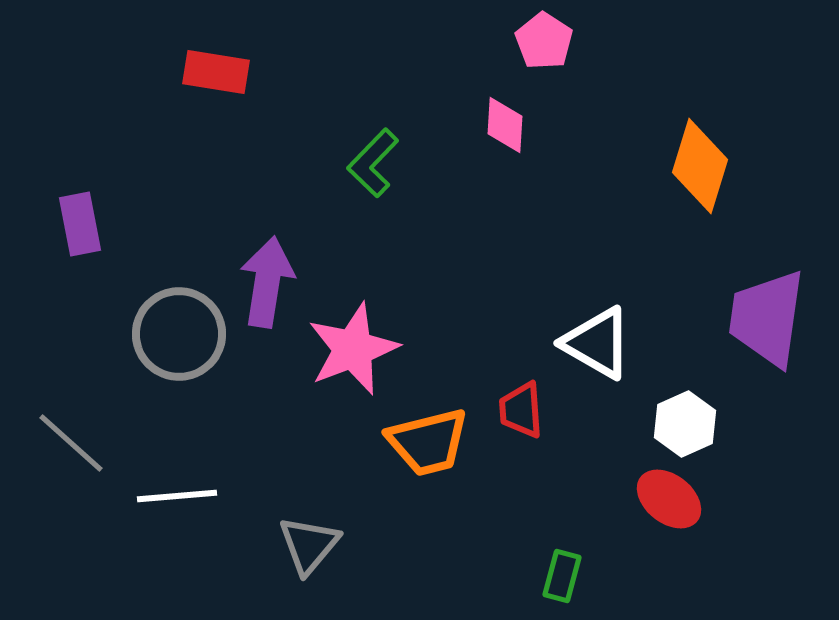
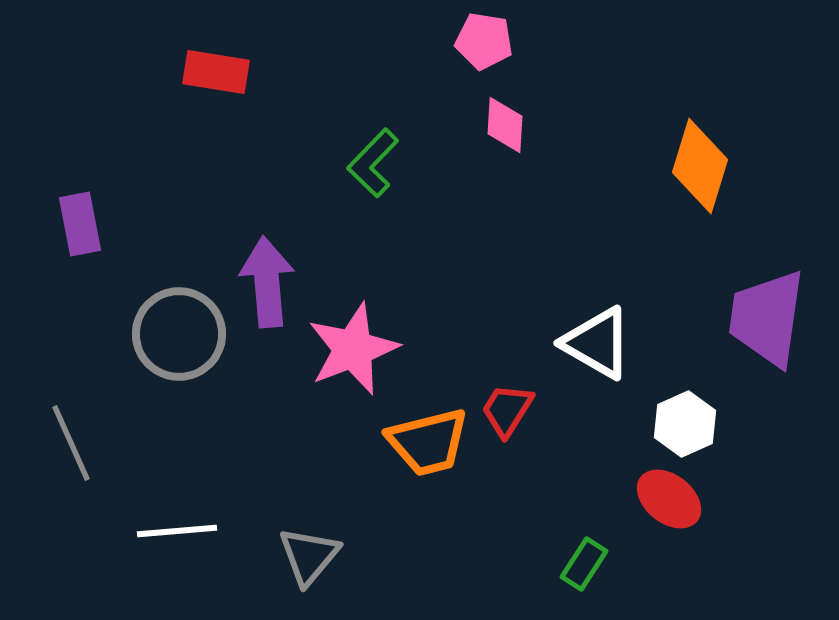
pink pentagon: moved 60 px left; rotated 24 degrees counterclockwise
purple arrow: rotated 14 degrees counterclockwise
red trapezoid: moved 14 px left; rotated 36 degrees clockwise
gray line: rotated 24 degrees clockwise
white line: moved 35 px down
gray triangle: moved 11 px down
green rectangle: moved 22 px right, 12 px up; rotated 18 degrees clockwise
